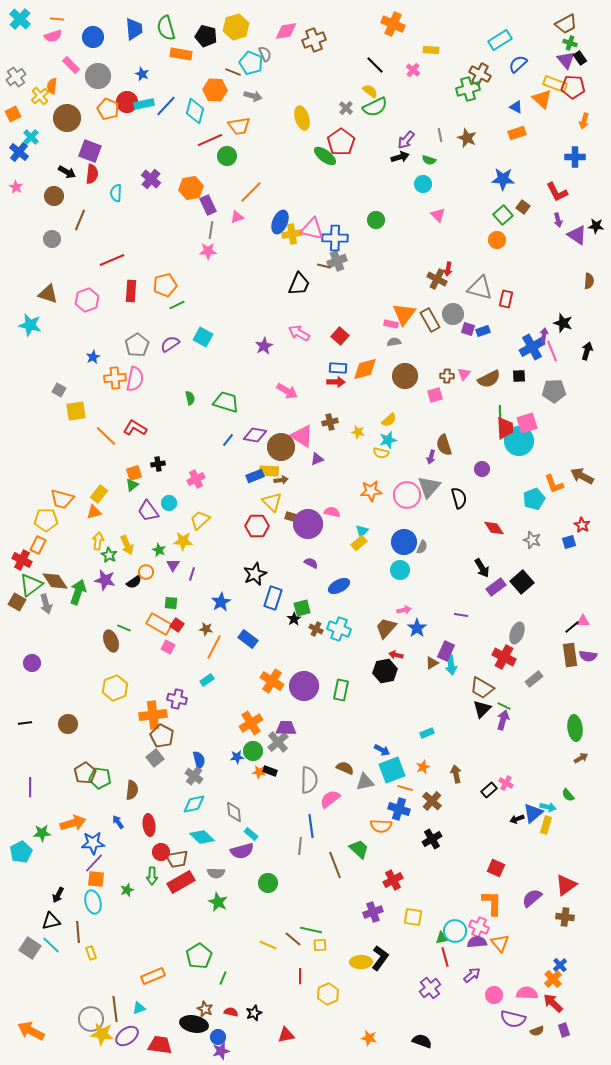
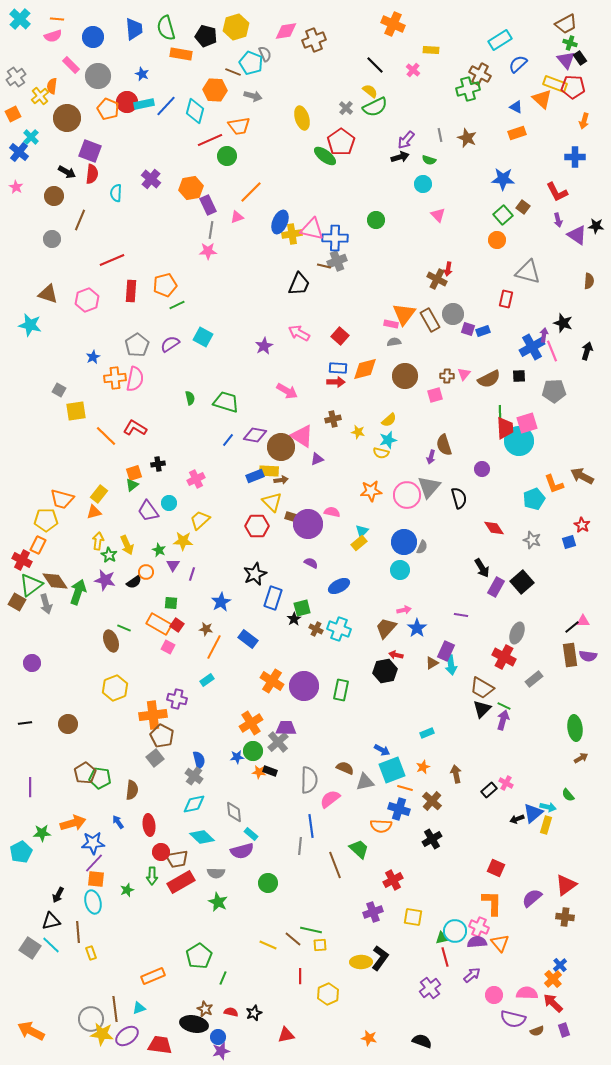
gray triangle at (480, 288): moved 48 px right, 16 px up
brown cross at (330, 422): moved 3 px right, 3 px up
purple rectangle at (496, 587): rotated 24 degrees counterclockwise
